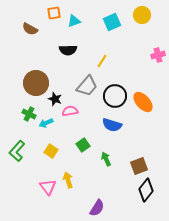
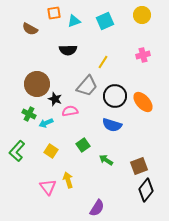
cyan square: moved 7 px left, 1 px up
pink cross: moved 15 px left
yellow line: moved 1 px right, 1 px down
brown circle: moved 1 px right, 1 px down
green arrow: moved 1 px down; rotated 32 degrees counterclockwise
